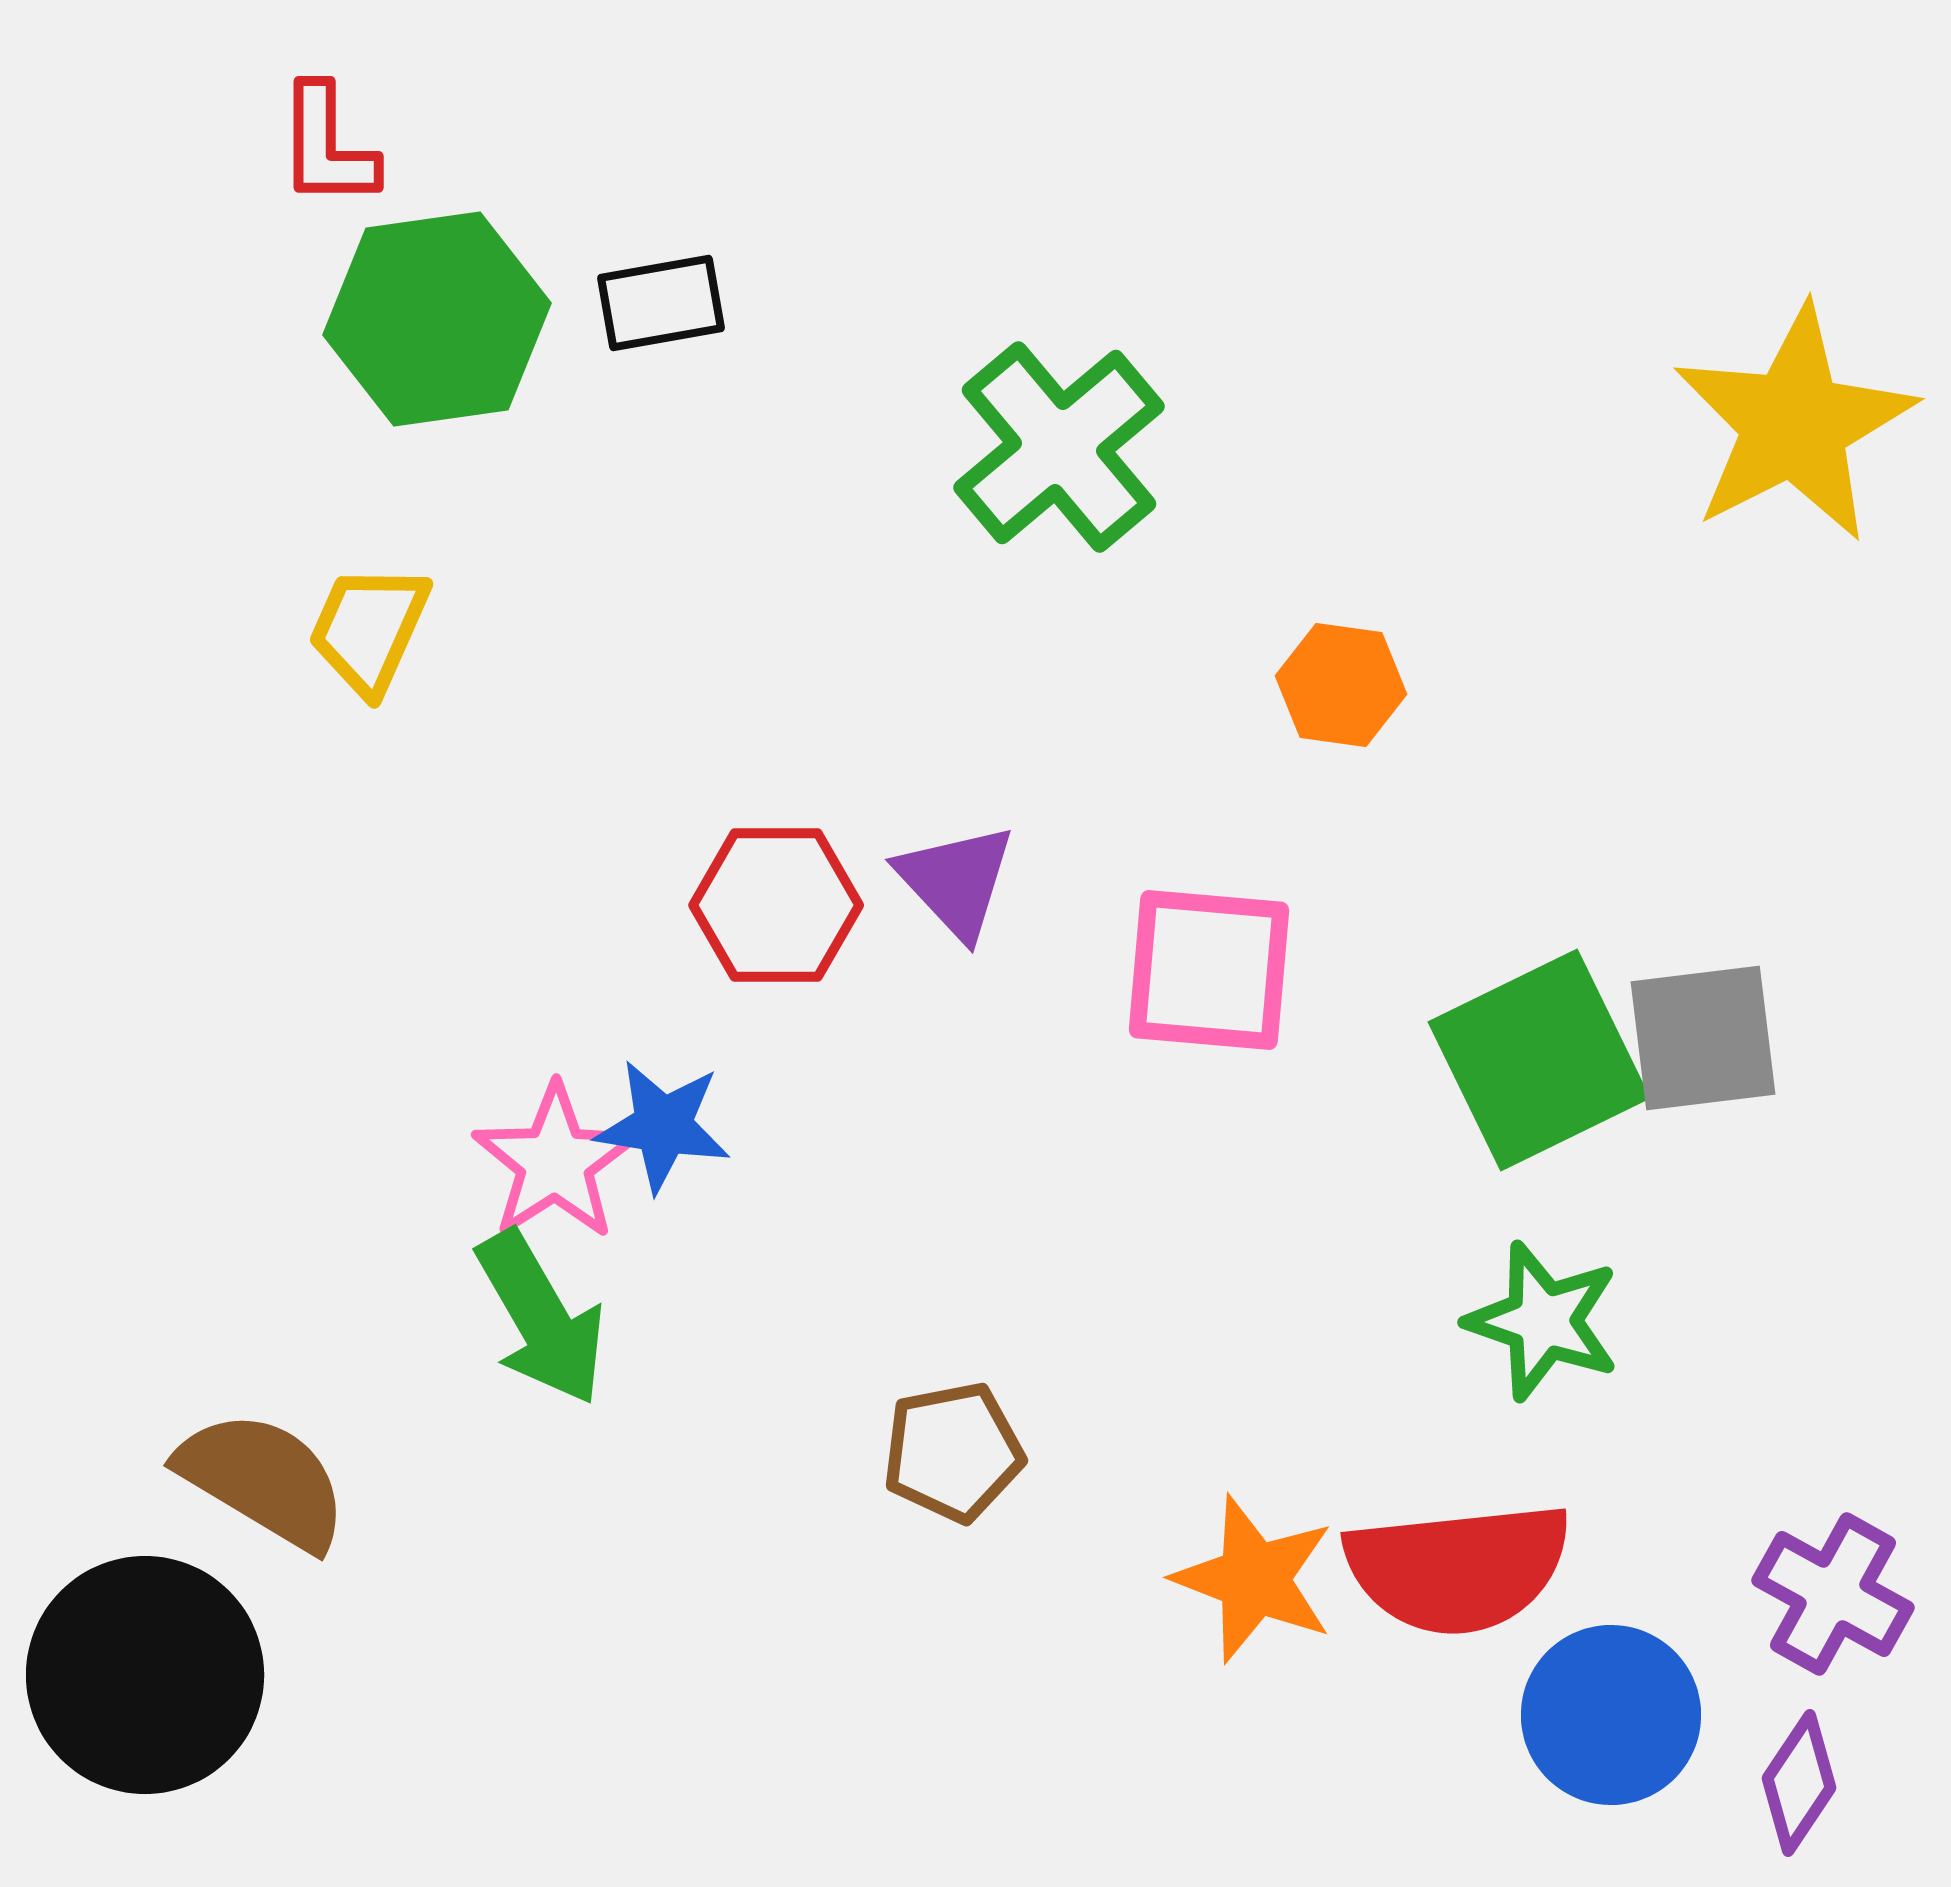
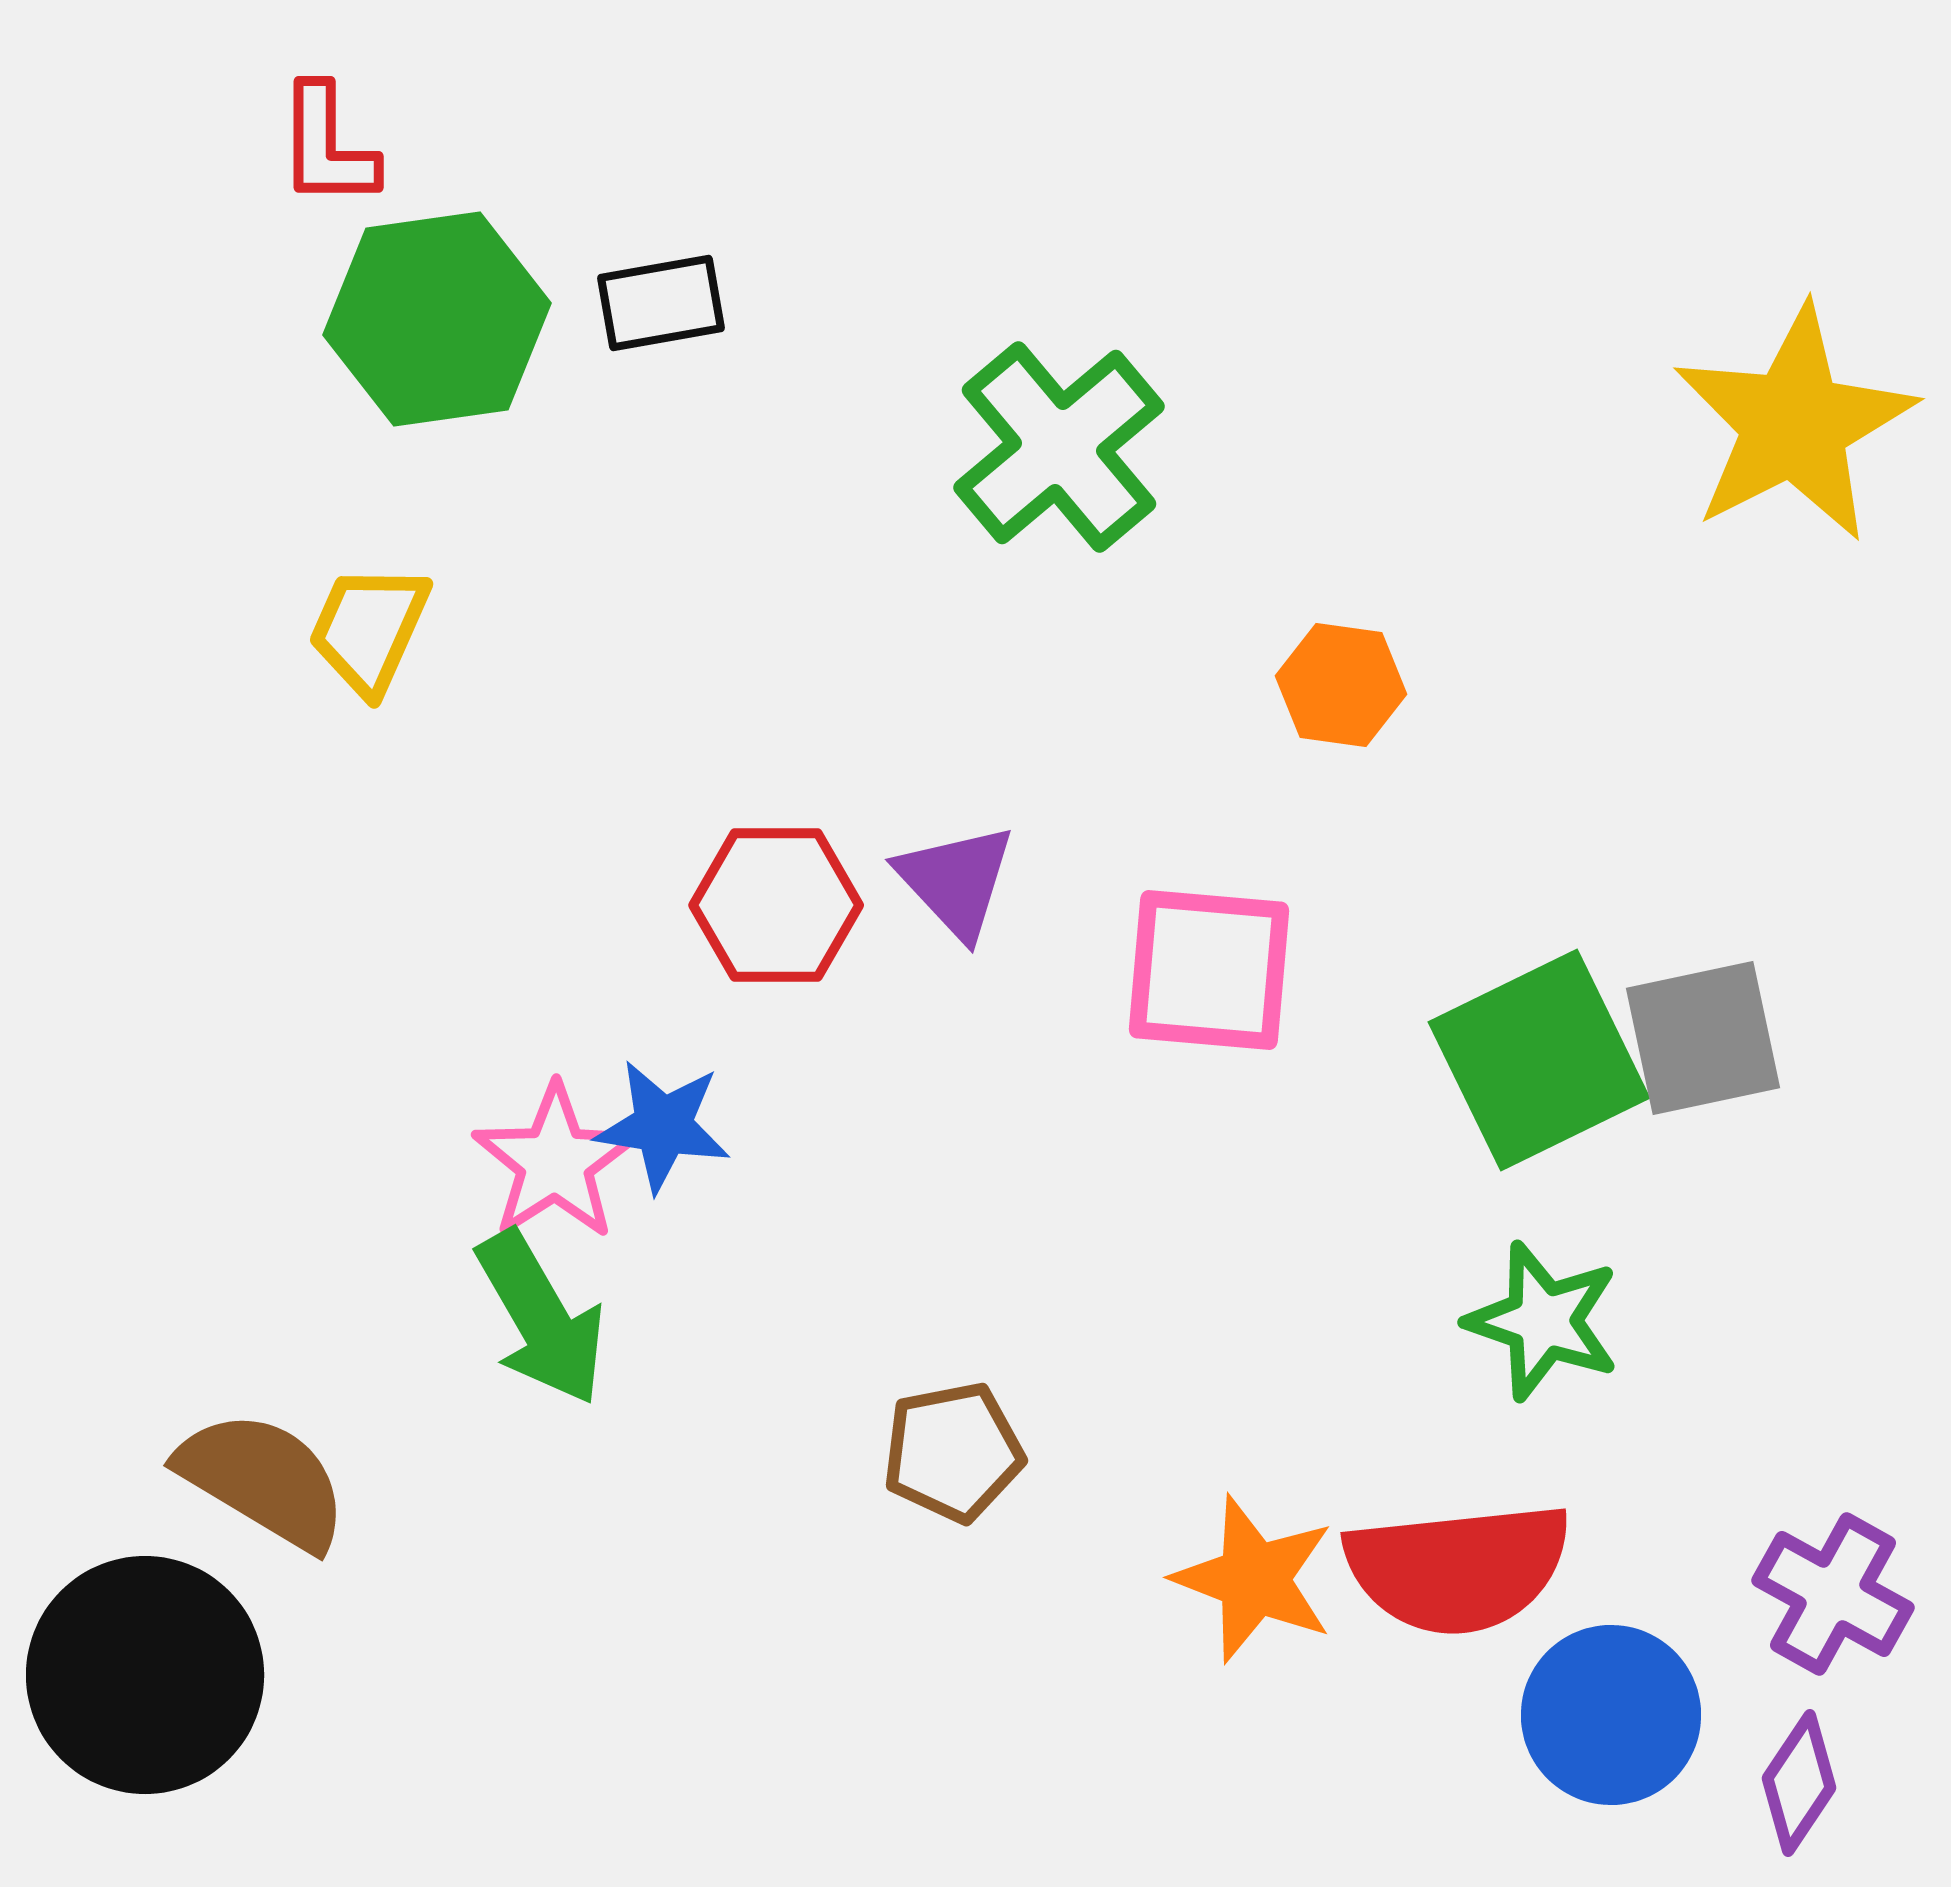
gray square: rotated 5 degrees counterclockwise
